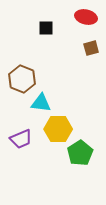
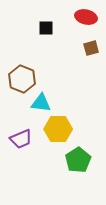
green pentagon: moved 2 px left, 7 px down
